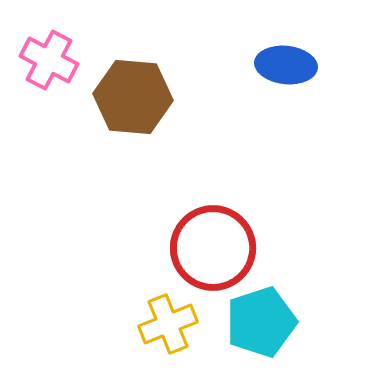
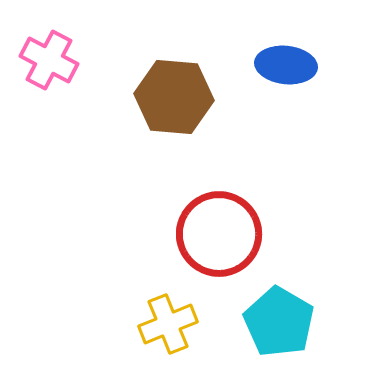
brown hexagon: moved 41 px right
red circle: moved 6 px right, 14 px up
cyan pentagon: moved 18 px right; rotated 24 degrees counterclockwise
